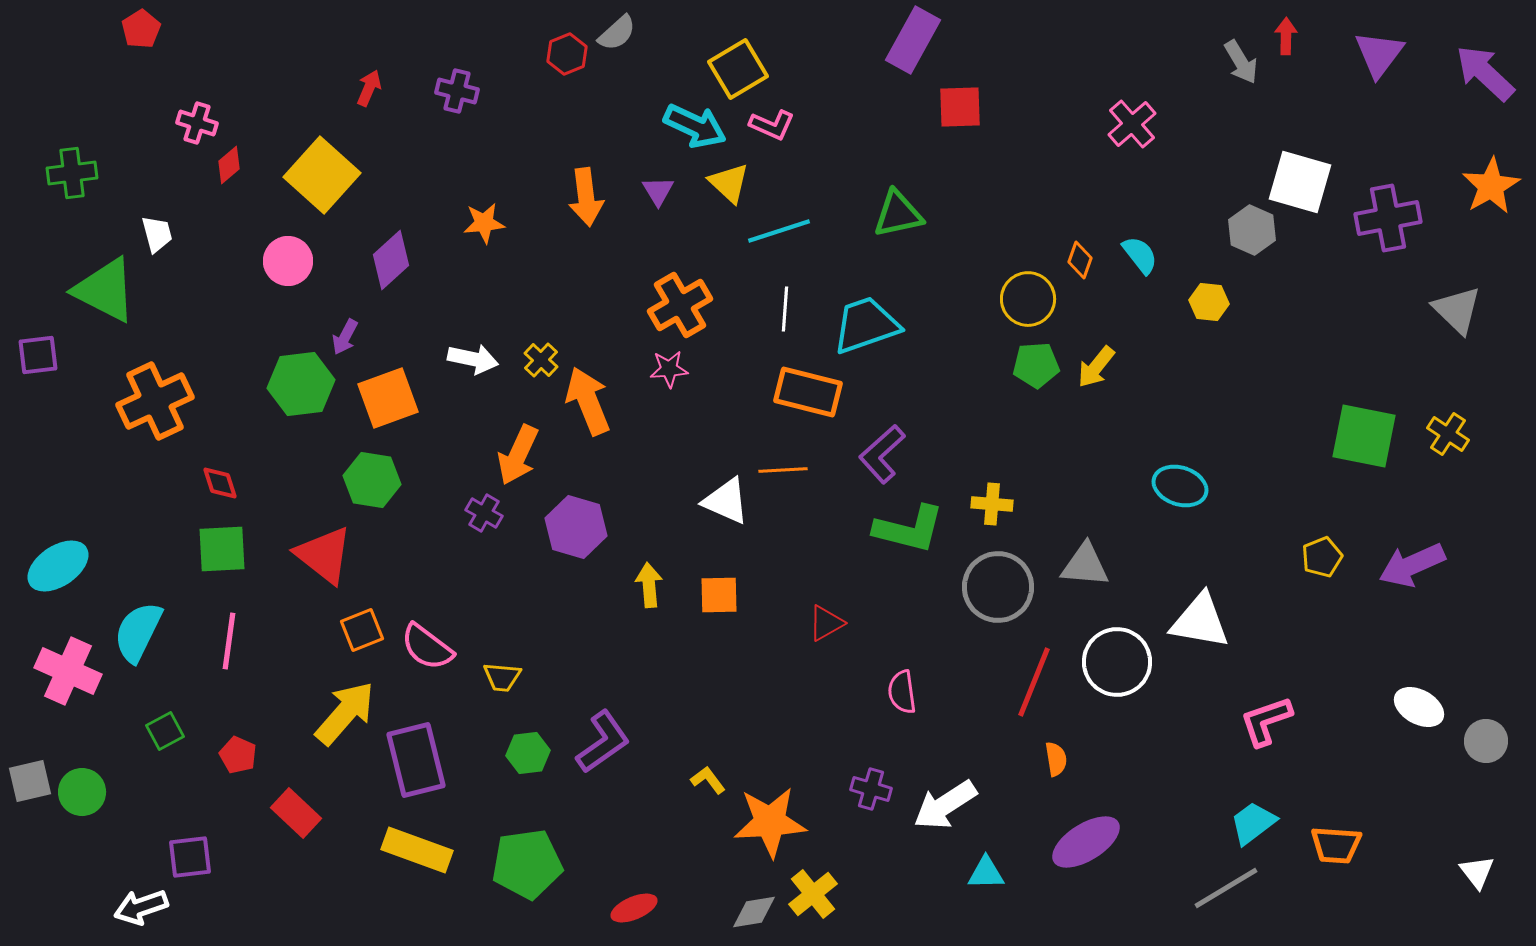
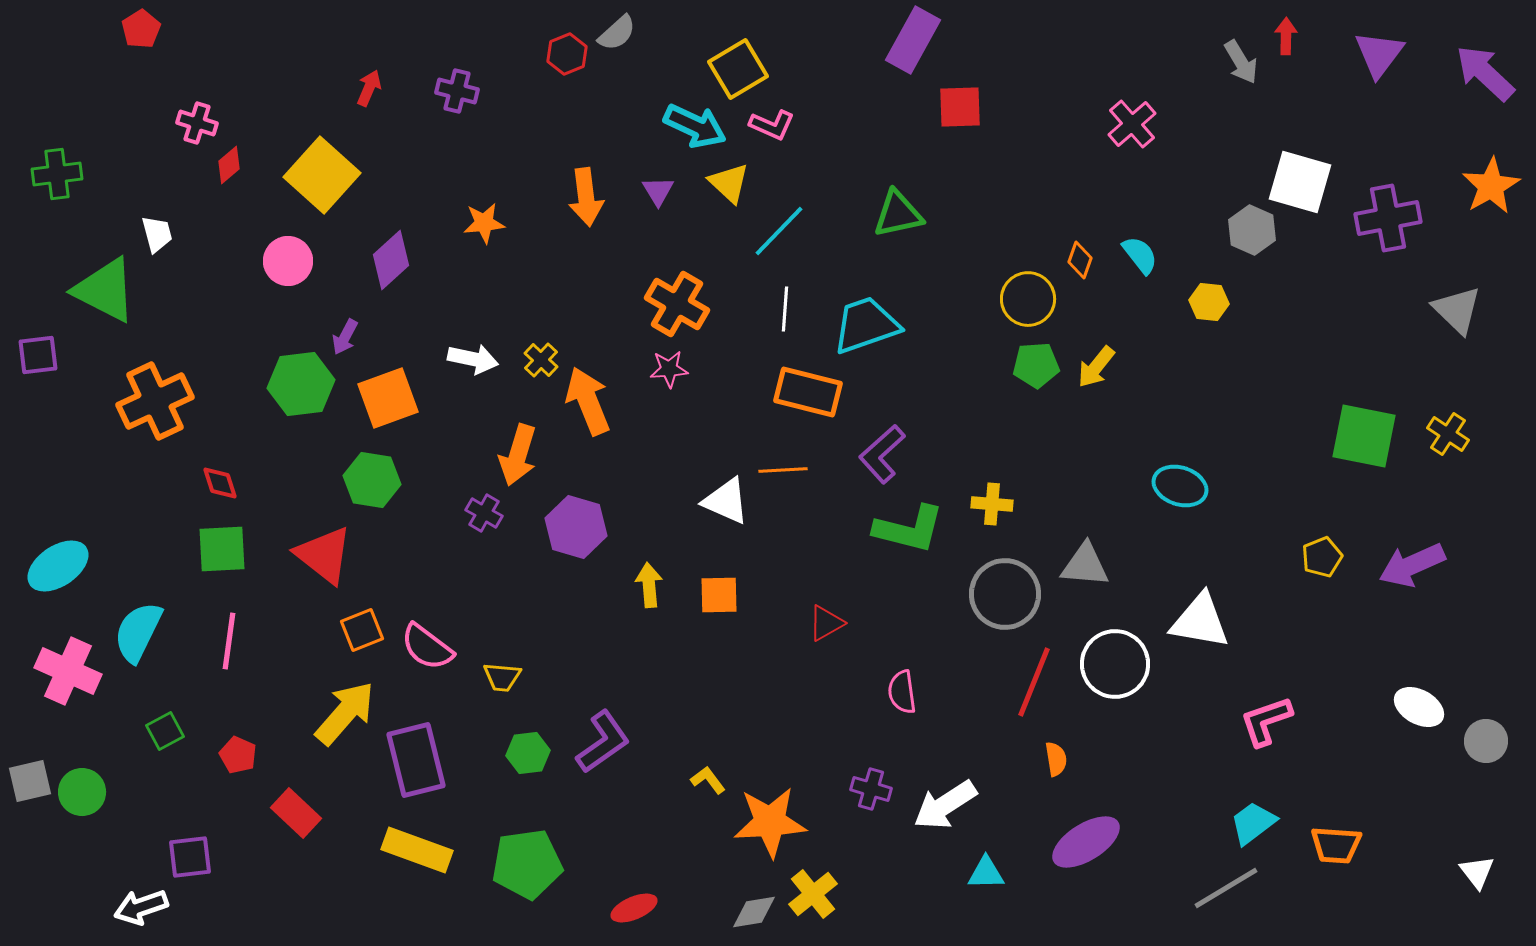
green cross at (72, 173): moved 15 px left, 1 px down
cyan line at (779, 231): rotated 28 degrees counterclockwise
orange cross at (680, 305): moved 3 px left, 1 px up; rotated 30 degrees counterclockwise
orange arrow at (518, 455): rotated 8 degrees counterclockwise
gray circle at (998, 587): moved 7 px right, 7 px down
white circle at (1117, 662): moved 2 px left, 2 px down
